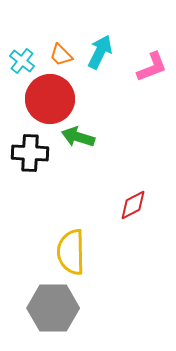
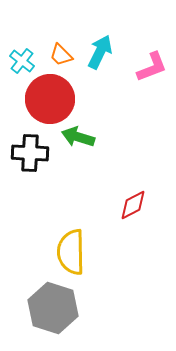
gray hexagon: rotated 18 degrees clockwise
